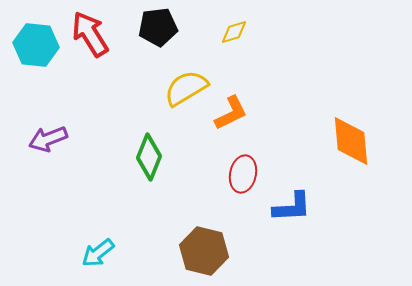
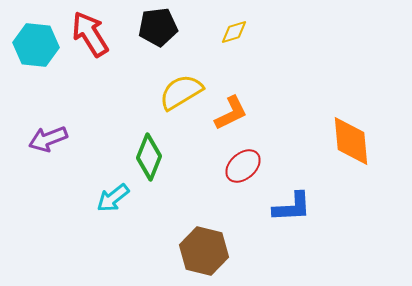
yellow semicircle: moved 5 px left, 4 px down
red ellipse: moved 8 px up; rotated 36 degrees clockwise
cyan arrow: moved 15 px right, 55 px up
